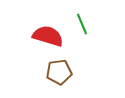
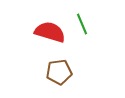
red semicircle: moved 2 px right, 4 px up
